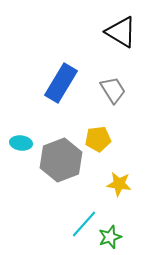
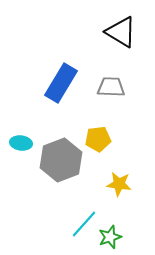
gray trapezoid: moved 2 px left, 3 px up; rotated 56 degrees counterclockwise
